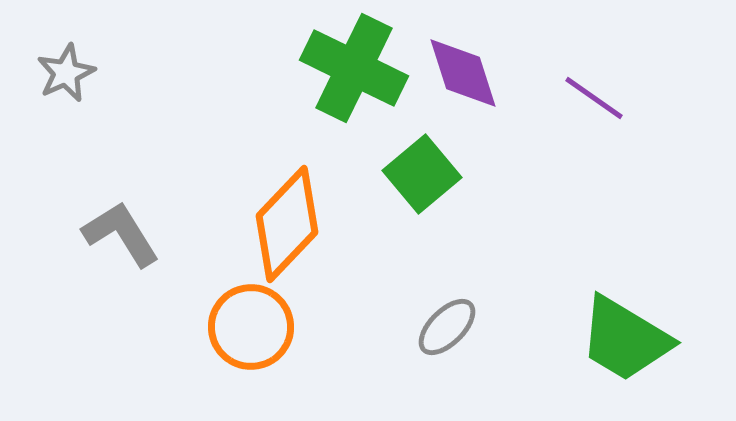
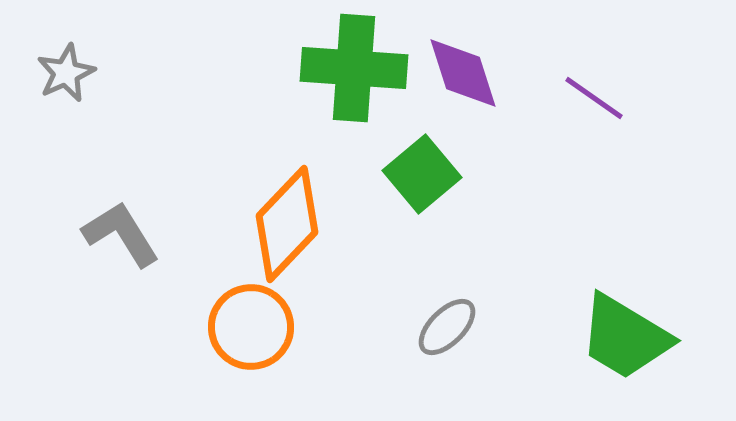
green cross: rotated 22 degrees counterclockwise
green trapezoid: moved 2 px up
